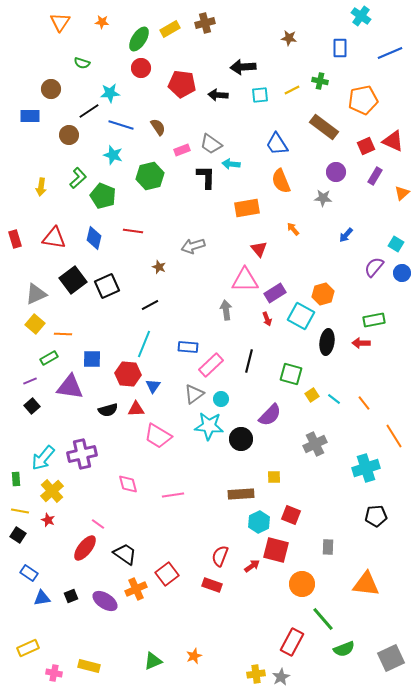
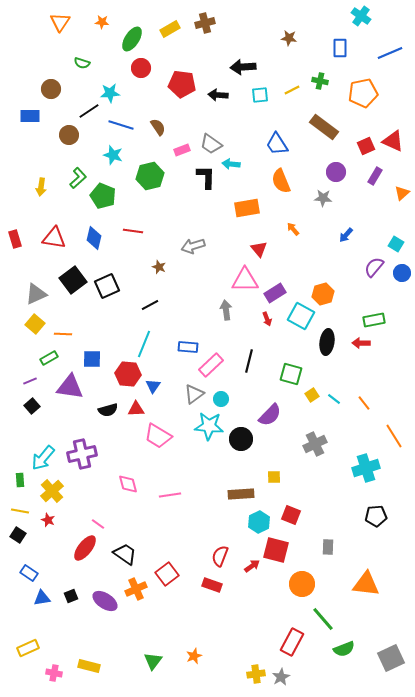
green ellipse at (139, 39): moved 7 px left
orange pentagon at (363, 100): moved 7 px up
green rectangle at (16, 479): moved 4 px right, 1 px down
pink line at (173, 495): moved 3 px left
green triangle at (153, 661): rotated 30 degrees counterclockwise
